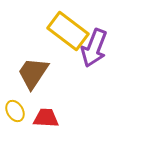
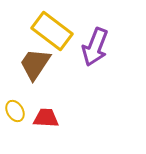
yellow rectangle: moved 16 px left
purple arrow: moved 1 px right, 1 px up
brown trapezoid: moved 2 px right, 9 px up
